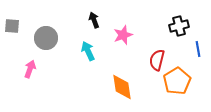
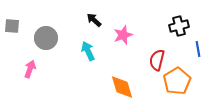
black arrow: rotated 28 degrees counterclockwise
orange diamond: rotated 8 degrees counterclockwise
